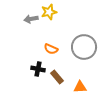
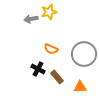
gray circle: moved 7 px down
black cross: rotated 16 degrees clockwise
